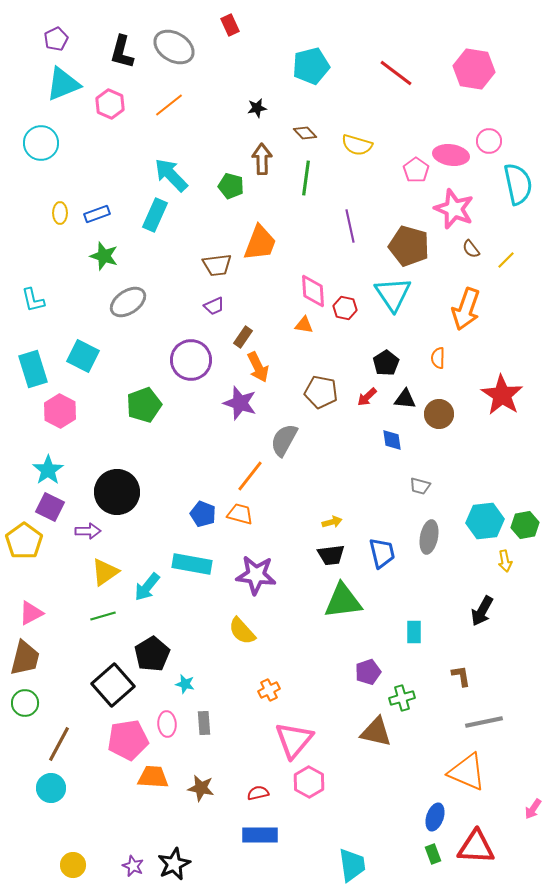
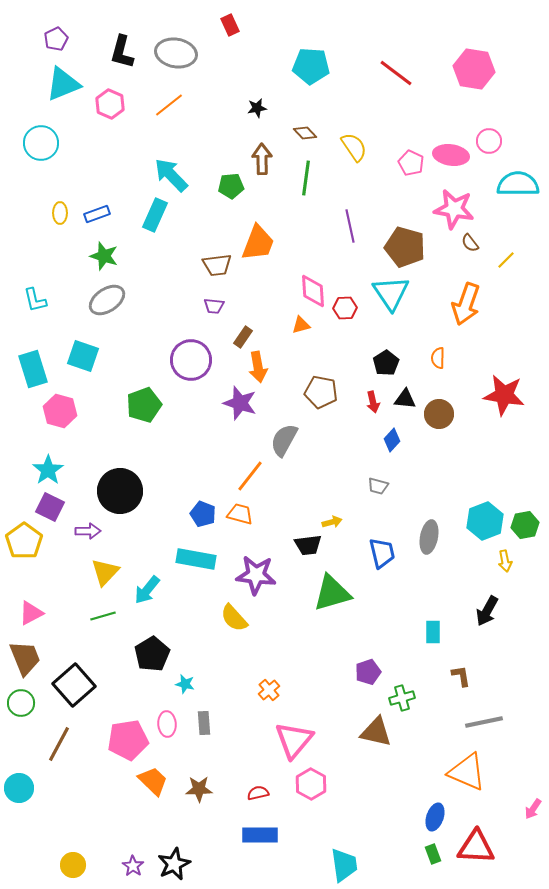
gray ellipse at (174, 47): moved 2 px right, 6 px down; rotated 21 degrees counterclockwise
cyan pentagon at (311, 66): rotated 18 degrees clockwise
yellow semicircle at (357, 145): moved 3 px left, 2 px down; rotated 140 degrees counterclockwise
pink pentagon at (416, 170): moved 5 px left, 7 px up; rotated 10 degrees counterclockwise
cyan semicircle at (518, 184): rotated 78 degrees counterclockwise
green pentagon at (231, 186): rotated 20 degrees counterclockwise
pink star at (454, 209): rotated 12 degrees counterclockwise
orange trapezoid at (260, 243): moved 2 px left
brown pentagon at (409, 246): moved 4 px left, 1 px down
brown semicircle at (471, 249): moved 1 px left, 6 px up
cyan triangle at (393, 294): moved 2 px left, 1 px up
cyan L-shape at (33, 300): moved 2 px right
gray ellipse at (128, 302): moved 21 px left, 2 px up
purple trapezoid at (214, 306): rotated 30 degrees clockwise
red hexagon at (345, 308): rotated 15 degrees counterclockwise
orange arrow at (466, 309): moved 5 px up
orange triangle at (304, 325): moved 3 px left; rotated 24 degrees counterclockwise
cyan square at (83, 356): rotated 8 degrees counterclockwise
orange arrow at (258, 367): rotated 16 degrees clockwise
red star at (502, 395): moved 2 px right; rotated 24 degrees counterclockwise
red arrow at (367, 397): moved 6 px right, 5 px down; rotated 60 degrees counterclockwise
pink hexagon at (60, 411): rotated 12 degrees counterclockwise
blue diamond at (392, 440): rotated 50 degrees clockwise
gray trapezoid at (420, 486): moved 42 px left
black circle at (117, 492): moved 3 px right, 1 px up
cyan hexagon at (485, 521): rotated 15 degrees counterclockwise
black trapezoid at (331, 555): moved 23 px left, 10 px up
cyan rectangle at (192, 564): moved 4 px right, 5 px up
yellow triangle at (105, 572): rotated 12 degrees counterclockwise
cyan arrow at (147, 587): moved 3 px down
green triangle at (343, 601): moved 11 px left, 8 px up; rotated 9 degrees counterclockwise
black arrow at (482, 611): moved 5 px right
yellow semicircle at (242, 631): moved 8 px left, 13 px up
cyan rectangle at (414, 632): moved 19 px right
brown trapezoid at (25, 658): rotated 36 degrees counterclockwise
black square at (113, 685): moved 39 px left
orange cross at (269, 690): rotated 15 degrees counterclockwise
green circle at (25, 703): moved 4 px left
orange trapezoid at (153, 777): moved 4 px down; rotated 40 degrees clockwise
pink hexagon at (309, 782): moved 2 px right, 2 px down
cyan circle at (51, 788): moved 32 px left
brown star at (201, 788): moved 2 px left, 1 px down; rotated 12 degrees counterclockwise
cyan trapezoid at (352, 865): moved 8 px left
purple star at (133, 866): rotated 10 degrees clockwise
